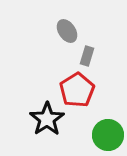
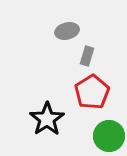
gray ellipse: rotated 70 degrees counterclockwise
red pentagon: moved 15 px right, 2 px down
green circle: moved 1 px right, 1 px down
